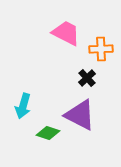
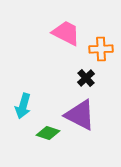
black cross: moved 1 px left
